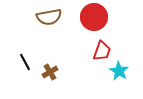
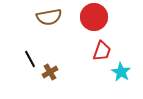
black line: moved 5 px right, 3 px up
cyan star: moved 2 px right, 1 px down
